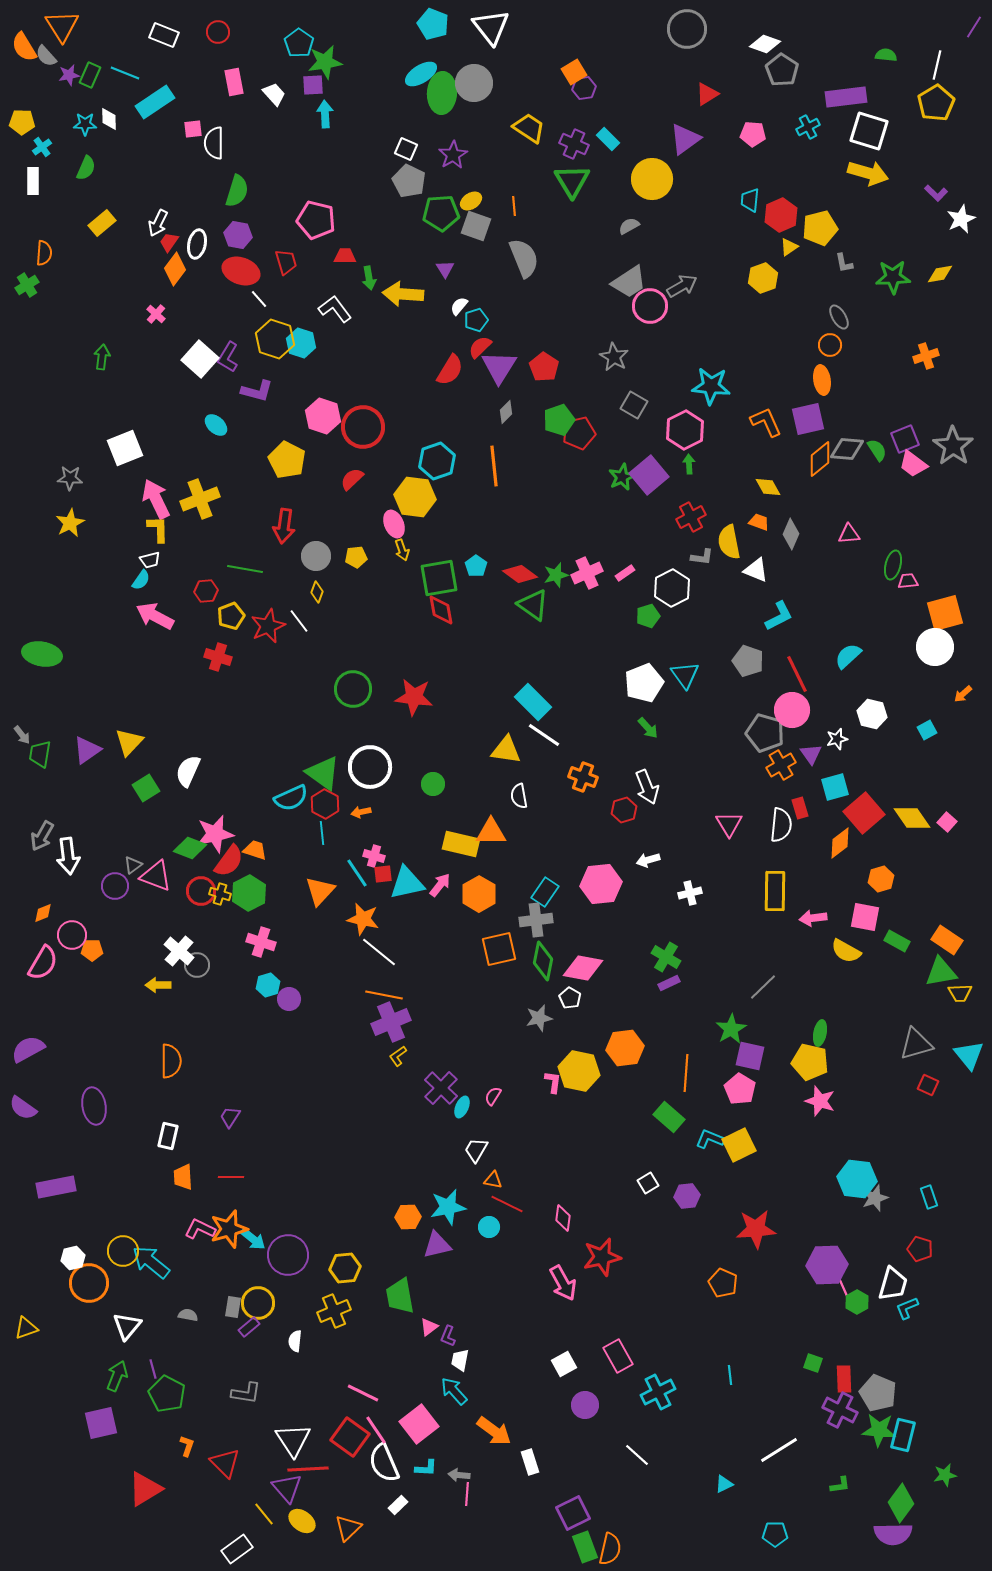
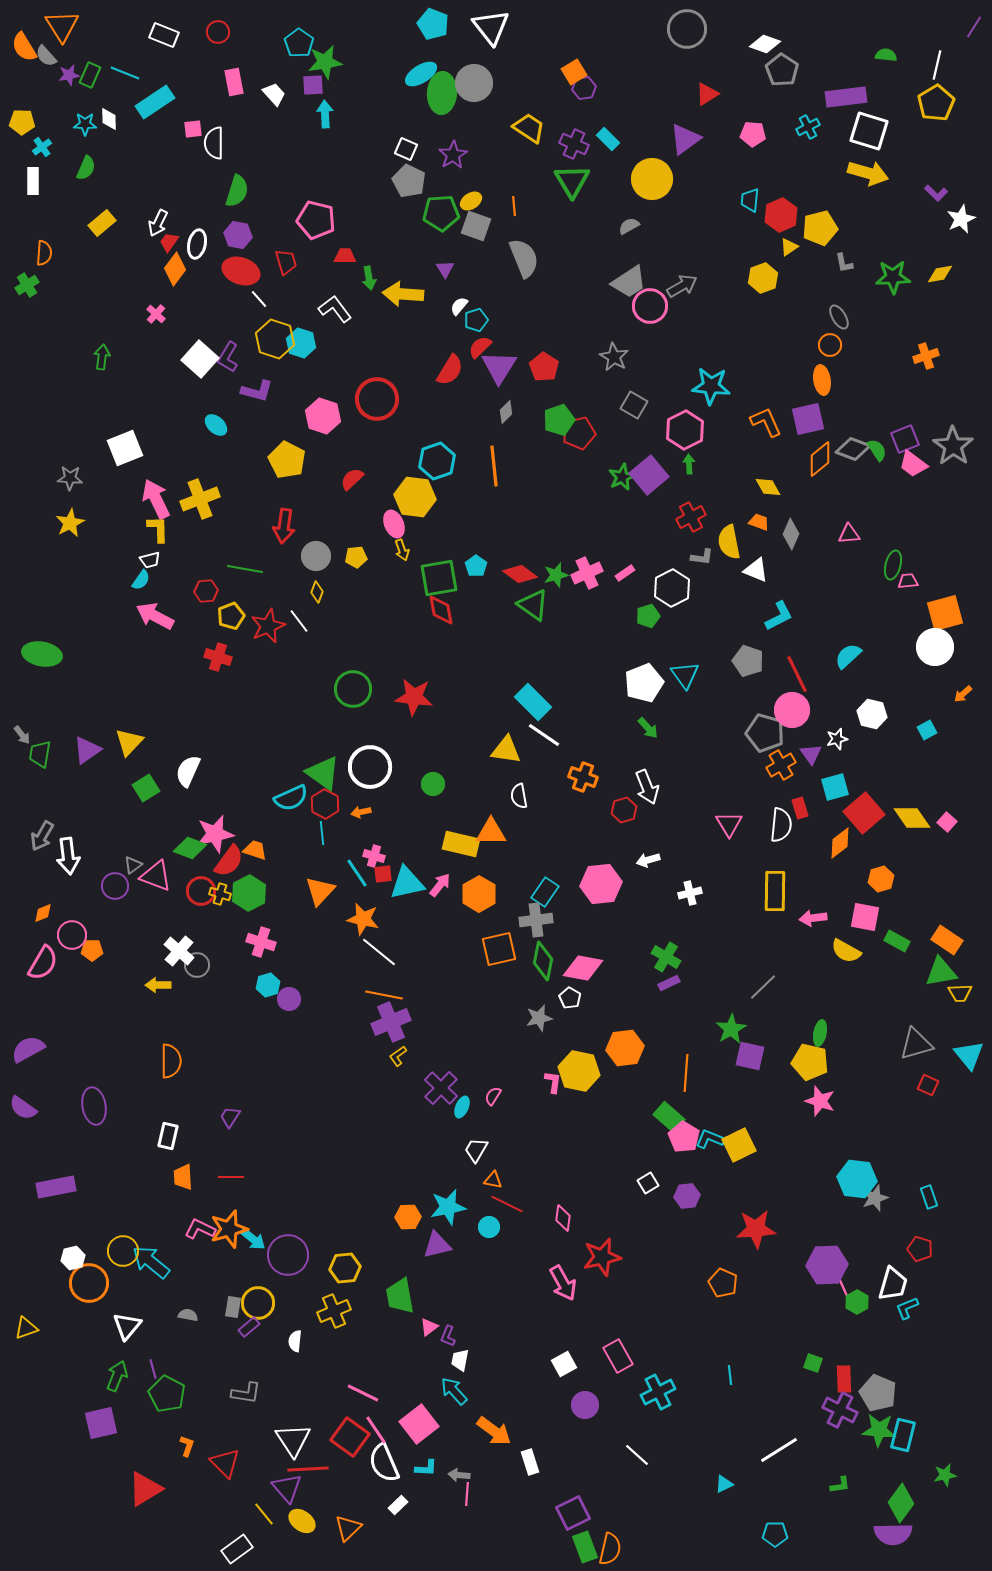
red circle at (363, 427): moved 14 px right, 28 px up
gray diamond at (847, 449): moved 6 px right; rotated 16 degrees clockwise
pink pentagon at (740, 1089): moved 56 px left, 48 px down
